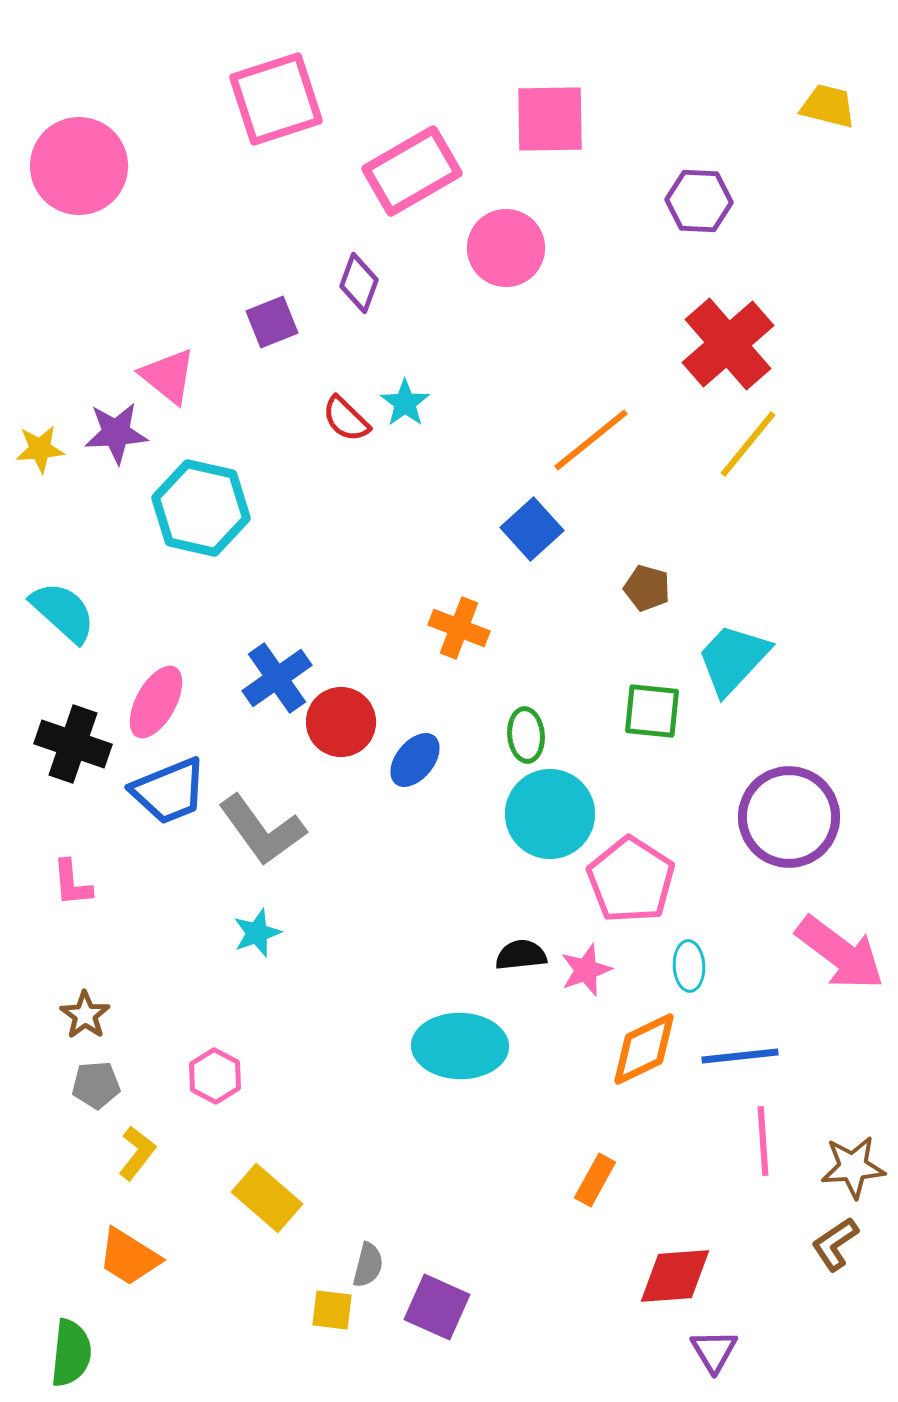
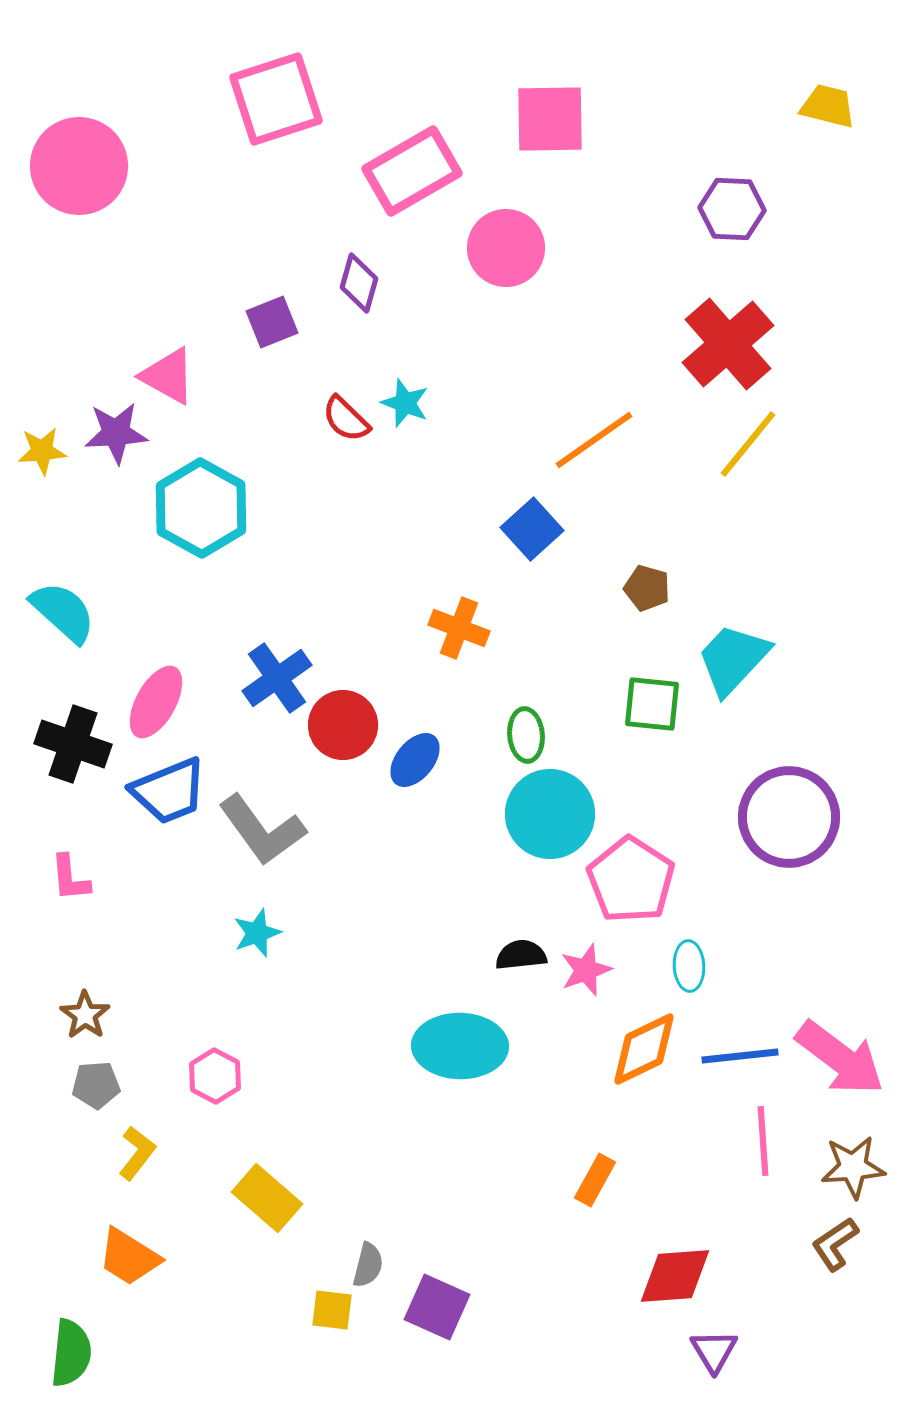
purple hexagon at (699, 201): moved 33 px right, 8 px down
purple diamond at (359, 283): rotated 4 degrees counterclockwise
pink triangle at (168, 376): rotated 10 degrees counterclockwise
cyan star at (405, 403): rotated 15 degrees counterclockwise
orange line at (591, 440): moved 3 px right; rotated 4 degrees clockwise
yellow star at (40, 449): moved 2 px right, 2 px down
cyan hexagon at (201, 508): rotated 16 degrees clockwise
green square at (652, 711): moved 7 px up
red circle at (341, 722): moved 2 px right, 3 px down
pink L-shape at (72, 883): moved 2 px left, 5 px up
pink arrow at (840, 953): moved 105 px down
